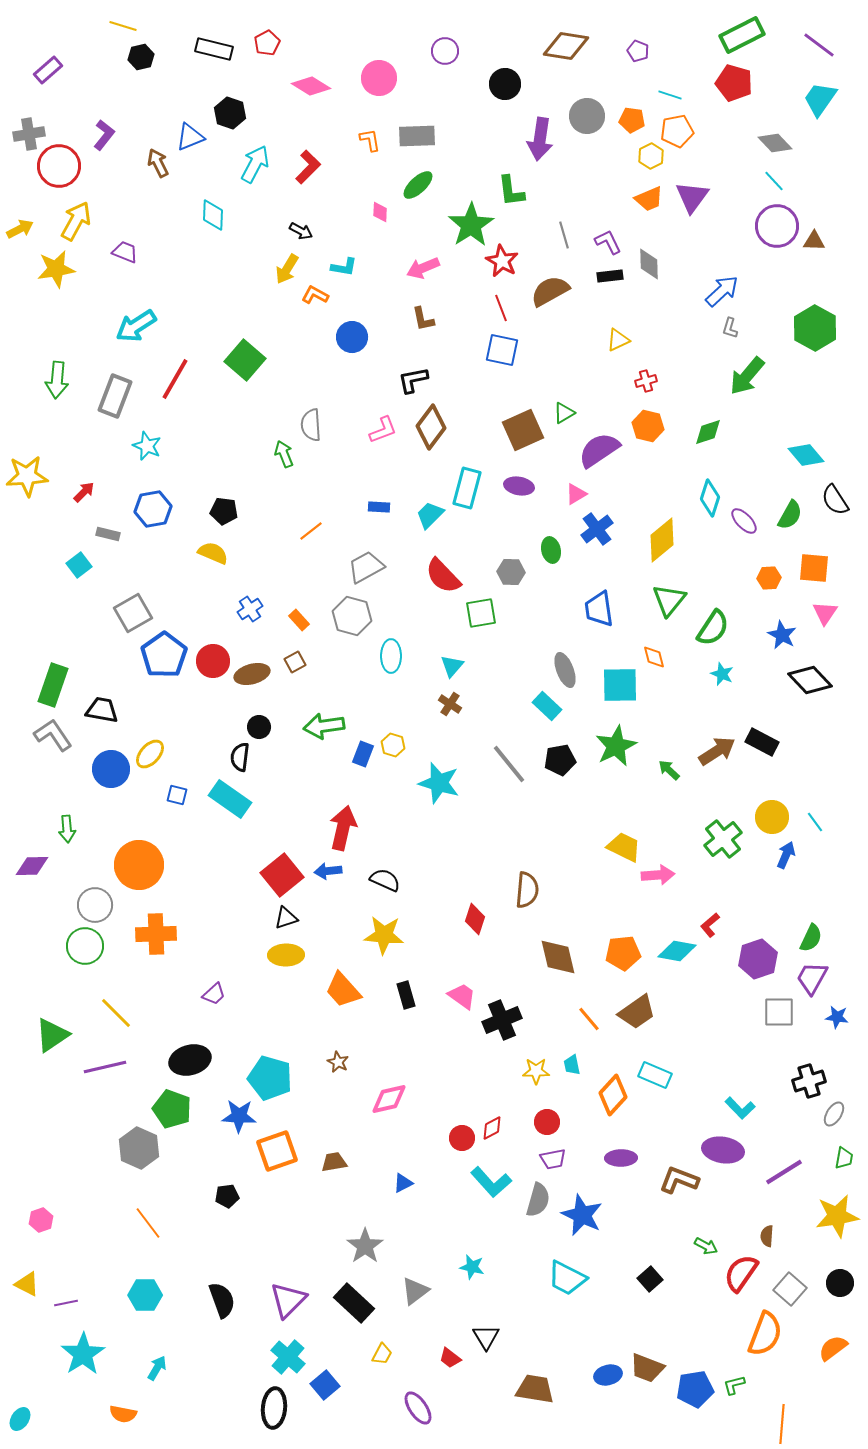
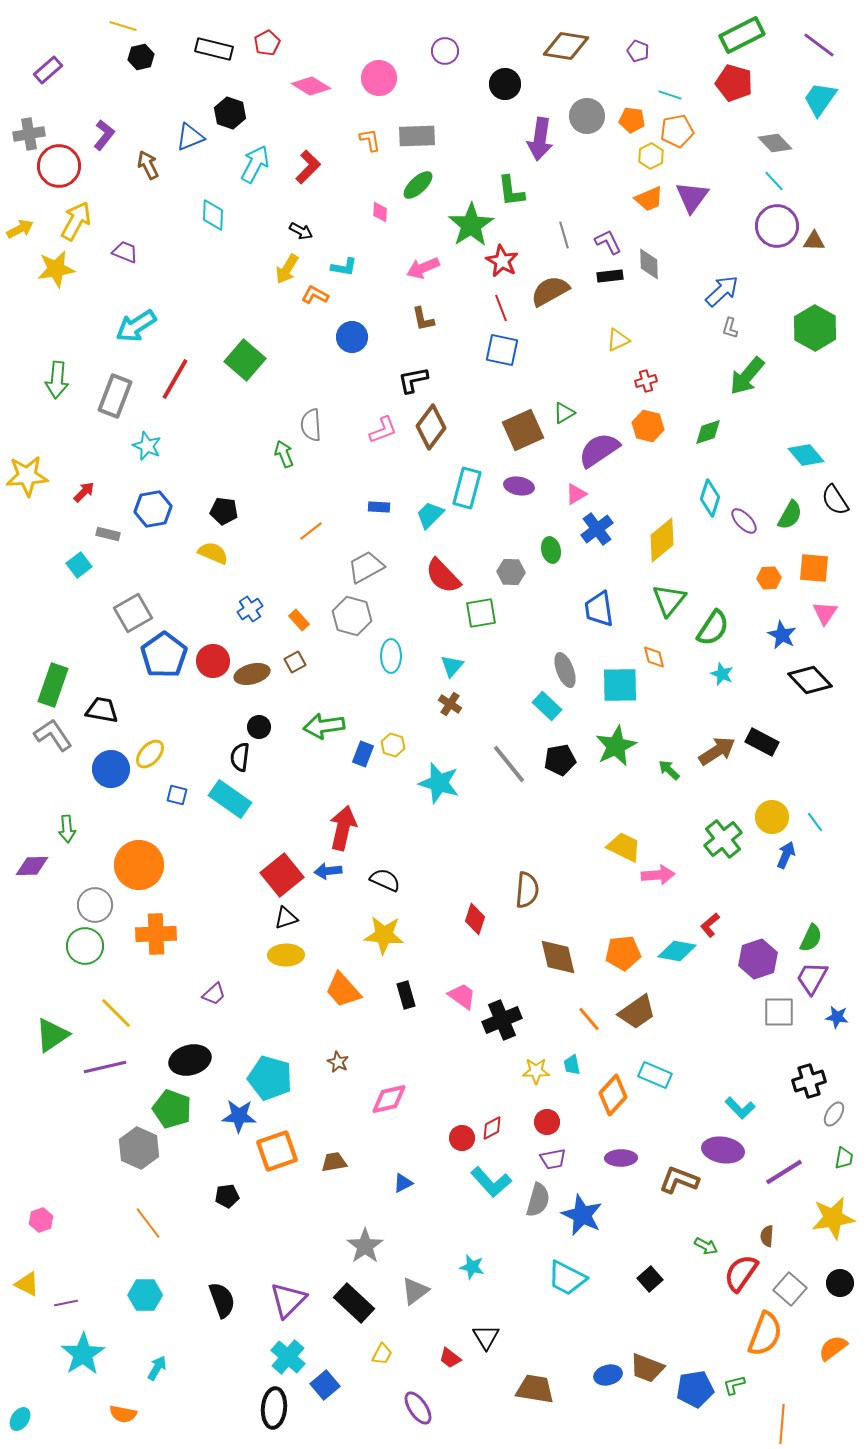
brown arrow at (158, 163): moved 10 px left, 2 px down
yellow star at (837, 1216): moved 4 px left, 2 px down
